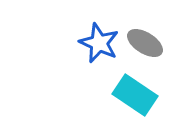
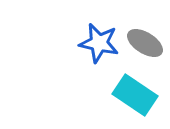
blue star: rotated 12 degrees counterclockwise
